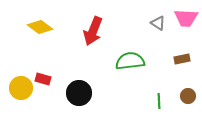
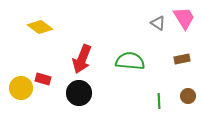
pink trapezoid: moved 2 px left; rotated 125 degrees counterclockwise
red arrow: moved 11 px left, 28 px down
green semicircle: rotated 12 degrees clockwise
